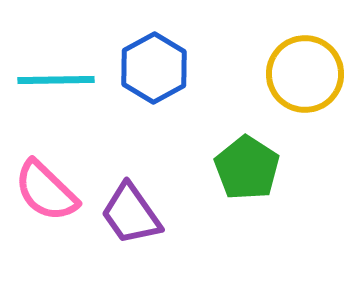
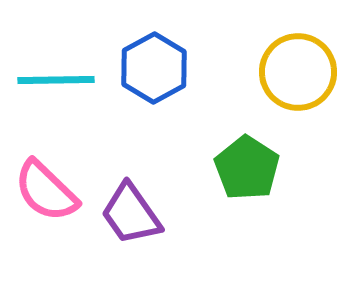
yellow circle: moved 7 px left, 2 px up
